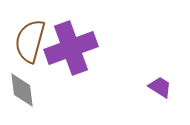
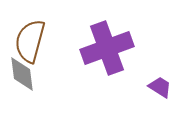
purple cross: moved 36 px right
gray diamond: moved 16 px up
